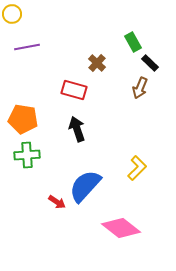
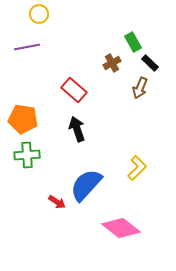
yellow circle: moved 27 px right
brown cross: moved 15 px right; rotated 18 degrees clockwise
red rectangle: rotated 25 degrees clockwise
blue semicircle: moved 1 px right, 1 px up
